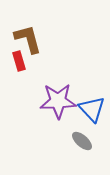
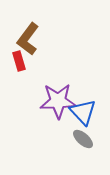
brown L-shape: rotated 128 degrees counterclockwise
blue triangle: moved 9 px left, 3 px down
gray ellipse: moved 1 px right, 2 px up
